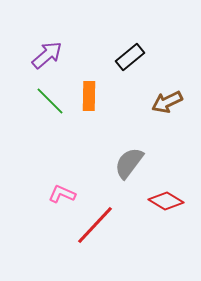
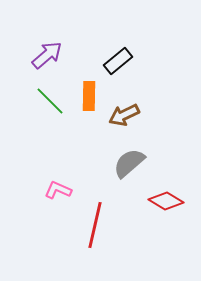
black rectangle: moved 12 px left, 4 px down
brown arrow: moved 43 px left, 13 px down
gray semicircle: rotated 12 degrees clockwise
pink L-shape: moved 4 px left, 4 px up
red line: rotated 30 degrees counterclockwise
